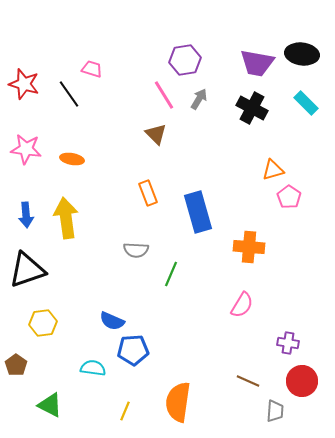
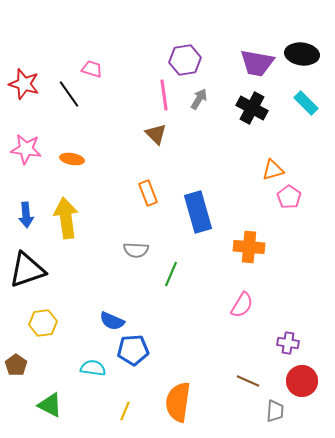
pink line: rotated 24 degrees clockwise
